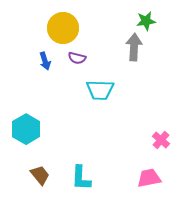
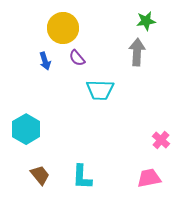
gray arrow: moved 3 px right, 5 px down
purple semicircle: rotated 36 degrees clockwise
cyan L-shape: moved 1 px right, 1 px up
